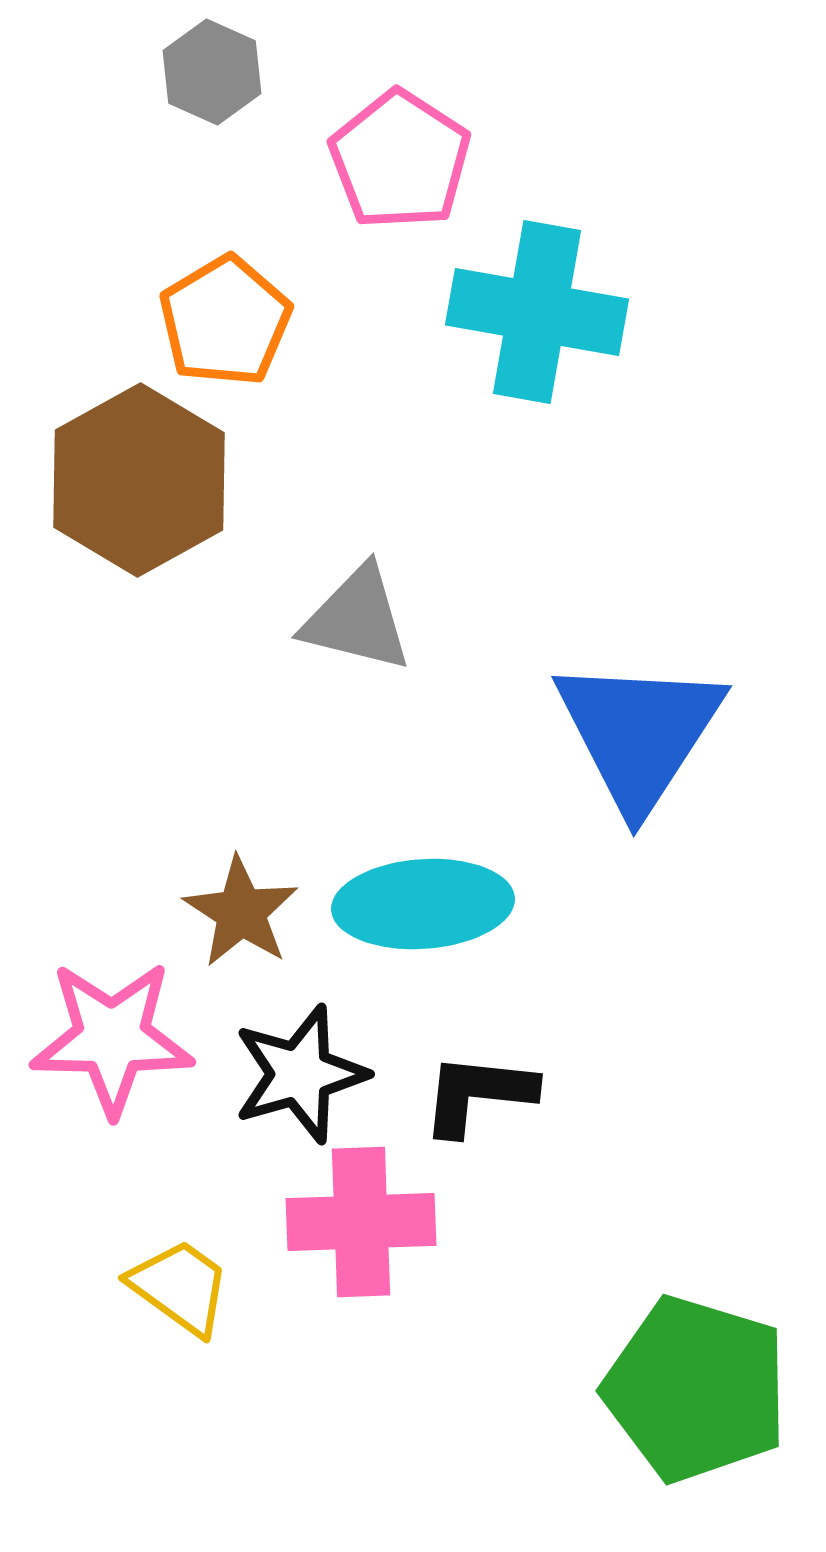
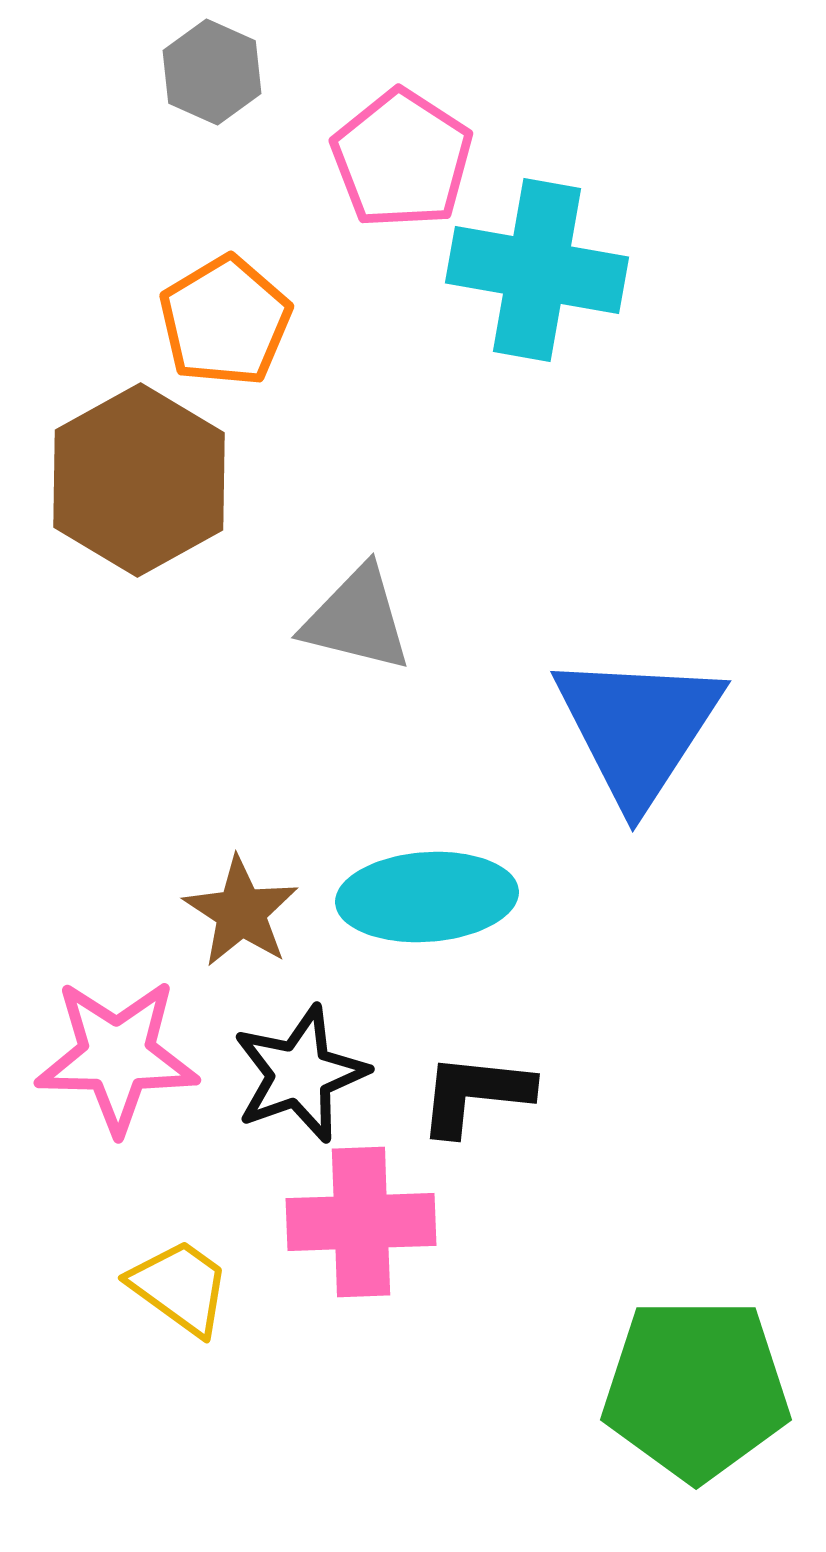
pink pentagon: moved 2 px right, 1 px up
cyan cross: moved 42 px up
blue triangle: moved 1 px left, 5 px up
cyan ellipse: moved 4 px right, 7 px up
pink star: moved 5 px right, 18 px down
black star: rotated 4 degrees counterclockwise
black L-shape: moved 3 px left
green pentagon: rotated 17 degrees counterclockwise
